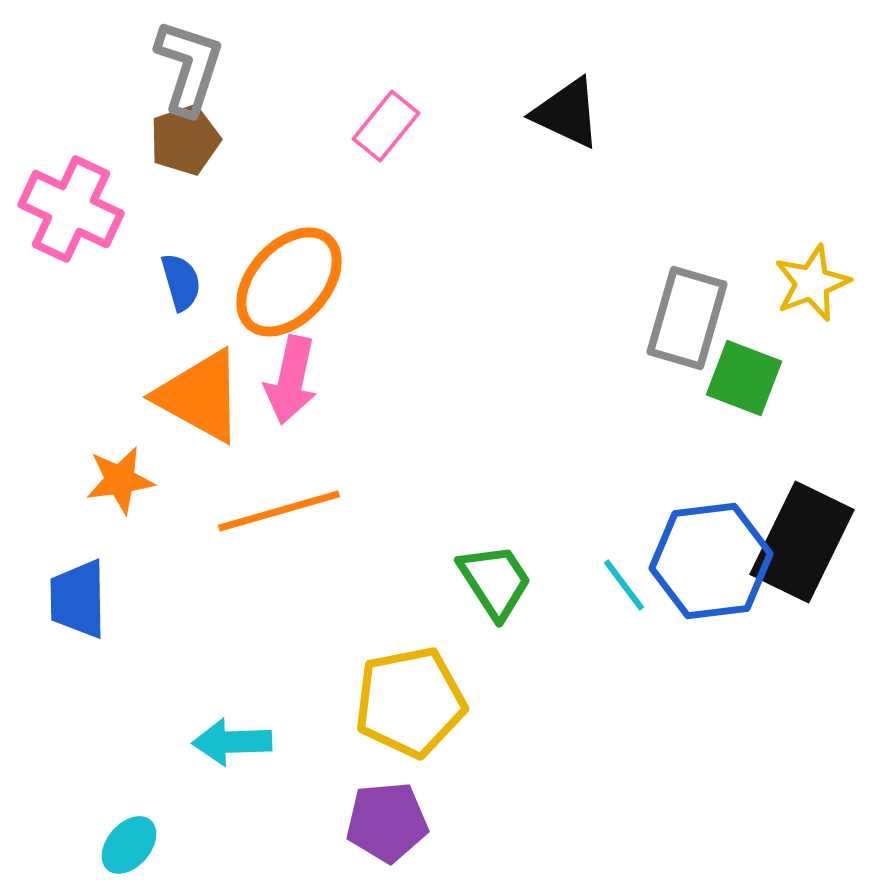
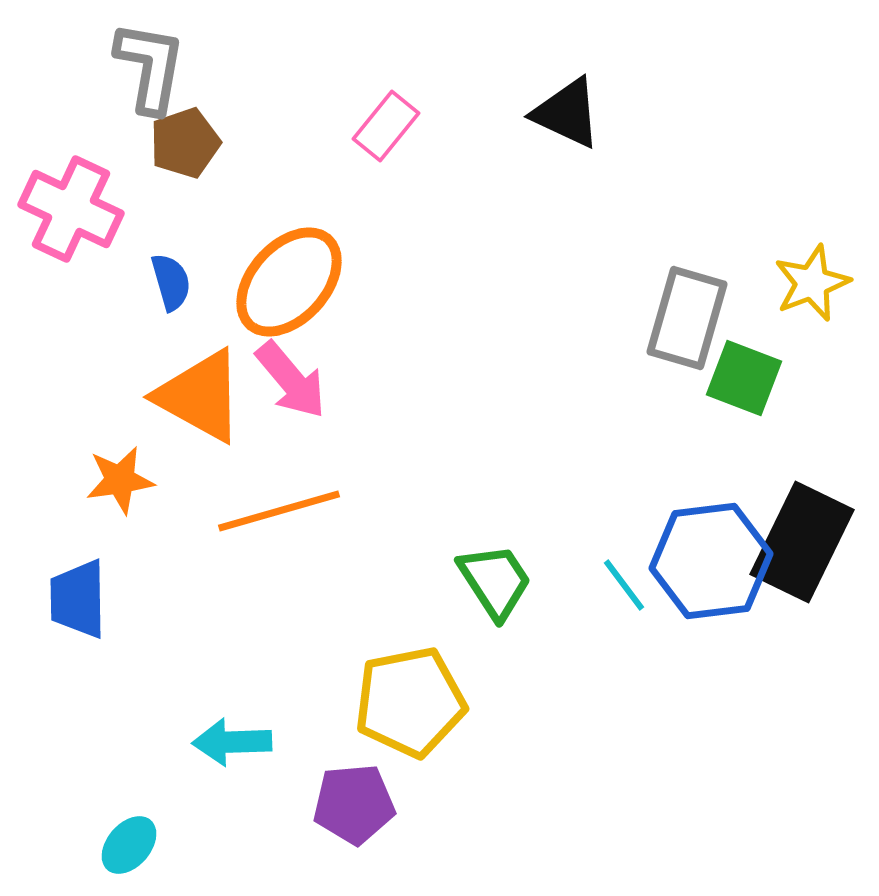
gray L-shape: moved 39 px left; rotated 8 degrees counterclockwise
brown pentagon: moved 3 px down
blue semicircle: moved 10 px left
pink arrow: rotated 52 degrees counterclockwise
purple pentagon: moved 33 px left, 18 px up
